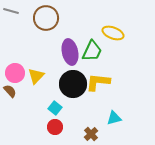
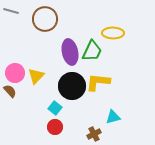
brown circle: moved 1 px left, 1 px down
yellow ellipse: rotated 20 degrees counterclockwise
black circle: moved 1 px left, 2 px down
cyan triangle: moved 1 px left, 1 px up
brown cross: moved 3 px right; rotated 16 degrees clockwise
